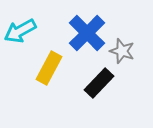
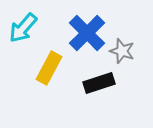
cyan arrow: moved 3 px right, 3 px up; rotated 20 degrees counterclockwise
black rectangle: rotated 28 degrees clockwise
